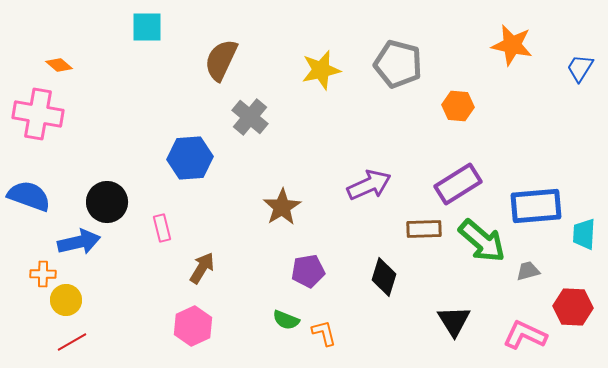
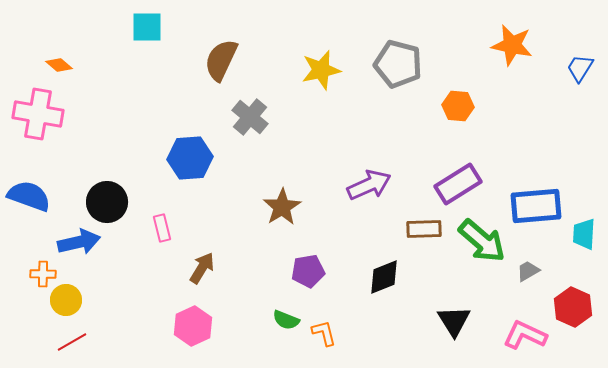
gray trapezoid: rotated 15 degrees counterclockwise
black diamond: rotated 51 degrees clockwise
red hexagon: rotated 21 degrees clockwise
